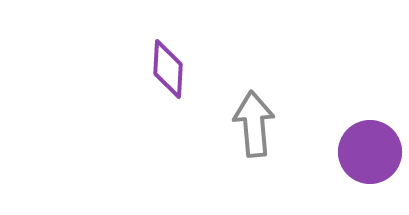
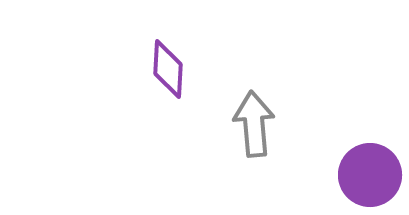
purple circle: moved 23 px down
